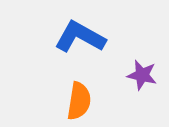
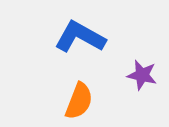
orange semicircle: rotated 12 degrees clockwise
